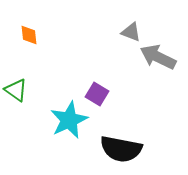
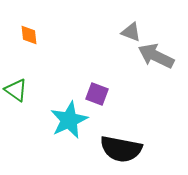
gray arrow: moved 2 px left, 1 px up
purple square: rotated 10 degrees counterclockwise
